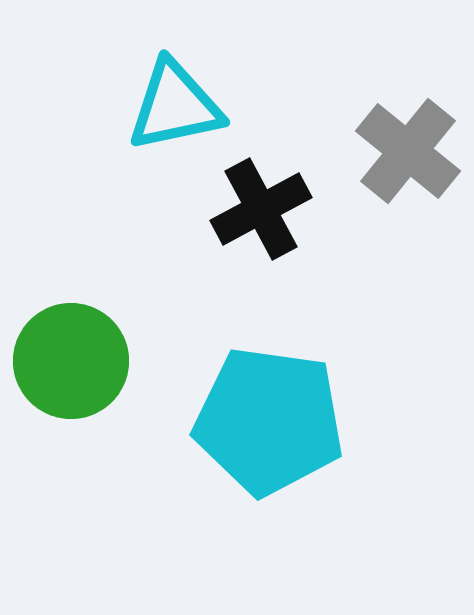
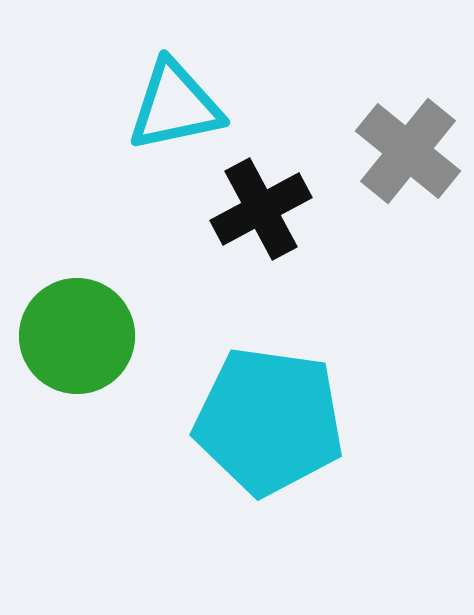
green circle: moved 6 px right, 25 px up
